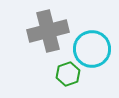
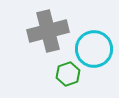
cyan circle: moved 2 px right
